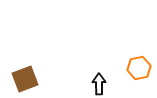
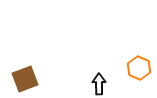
orange hexagon: rotated 25 degrees counterclockwise
